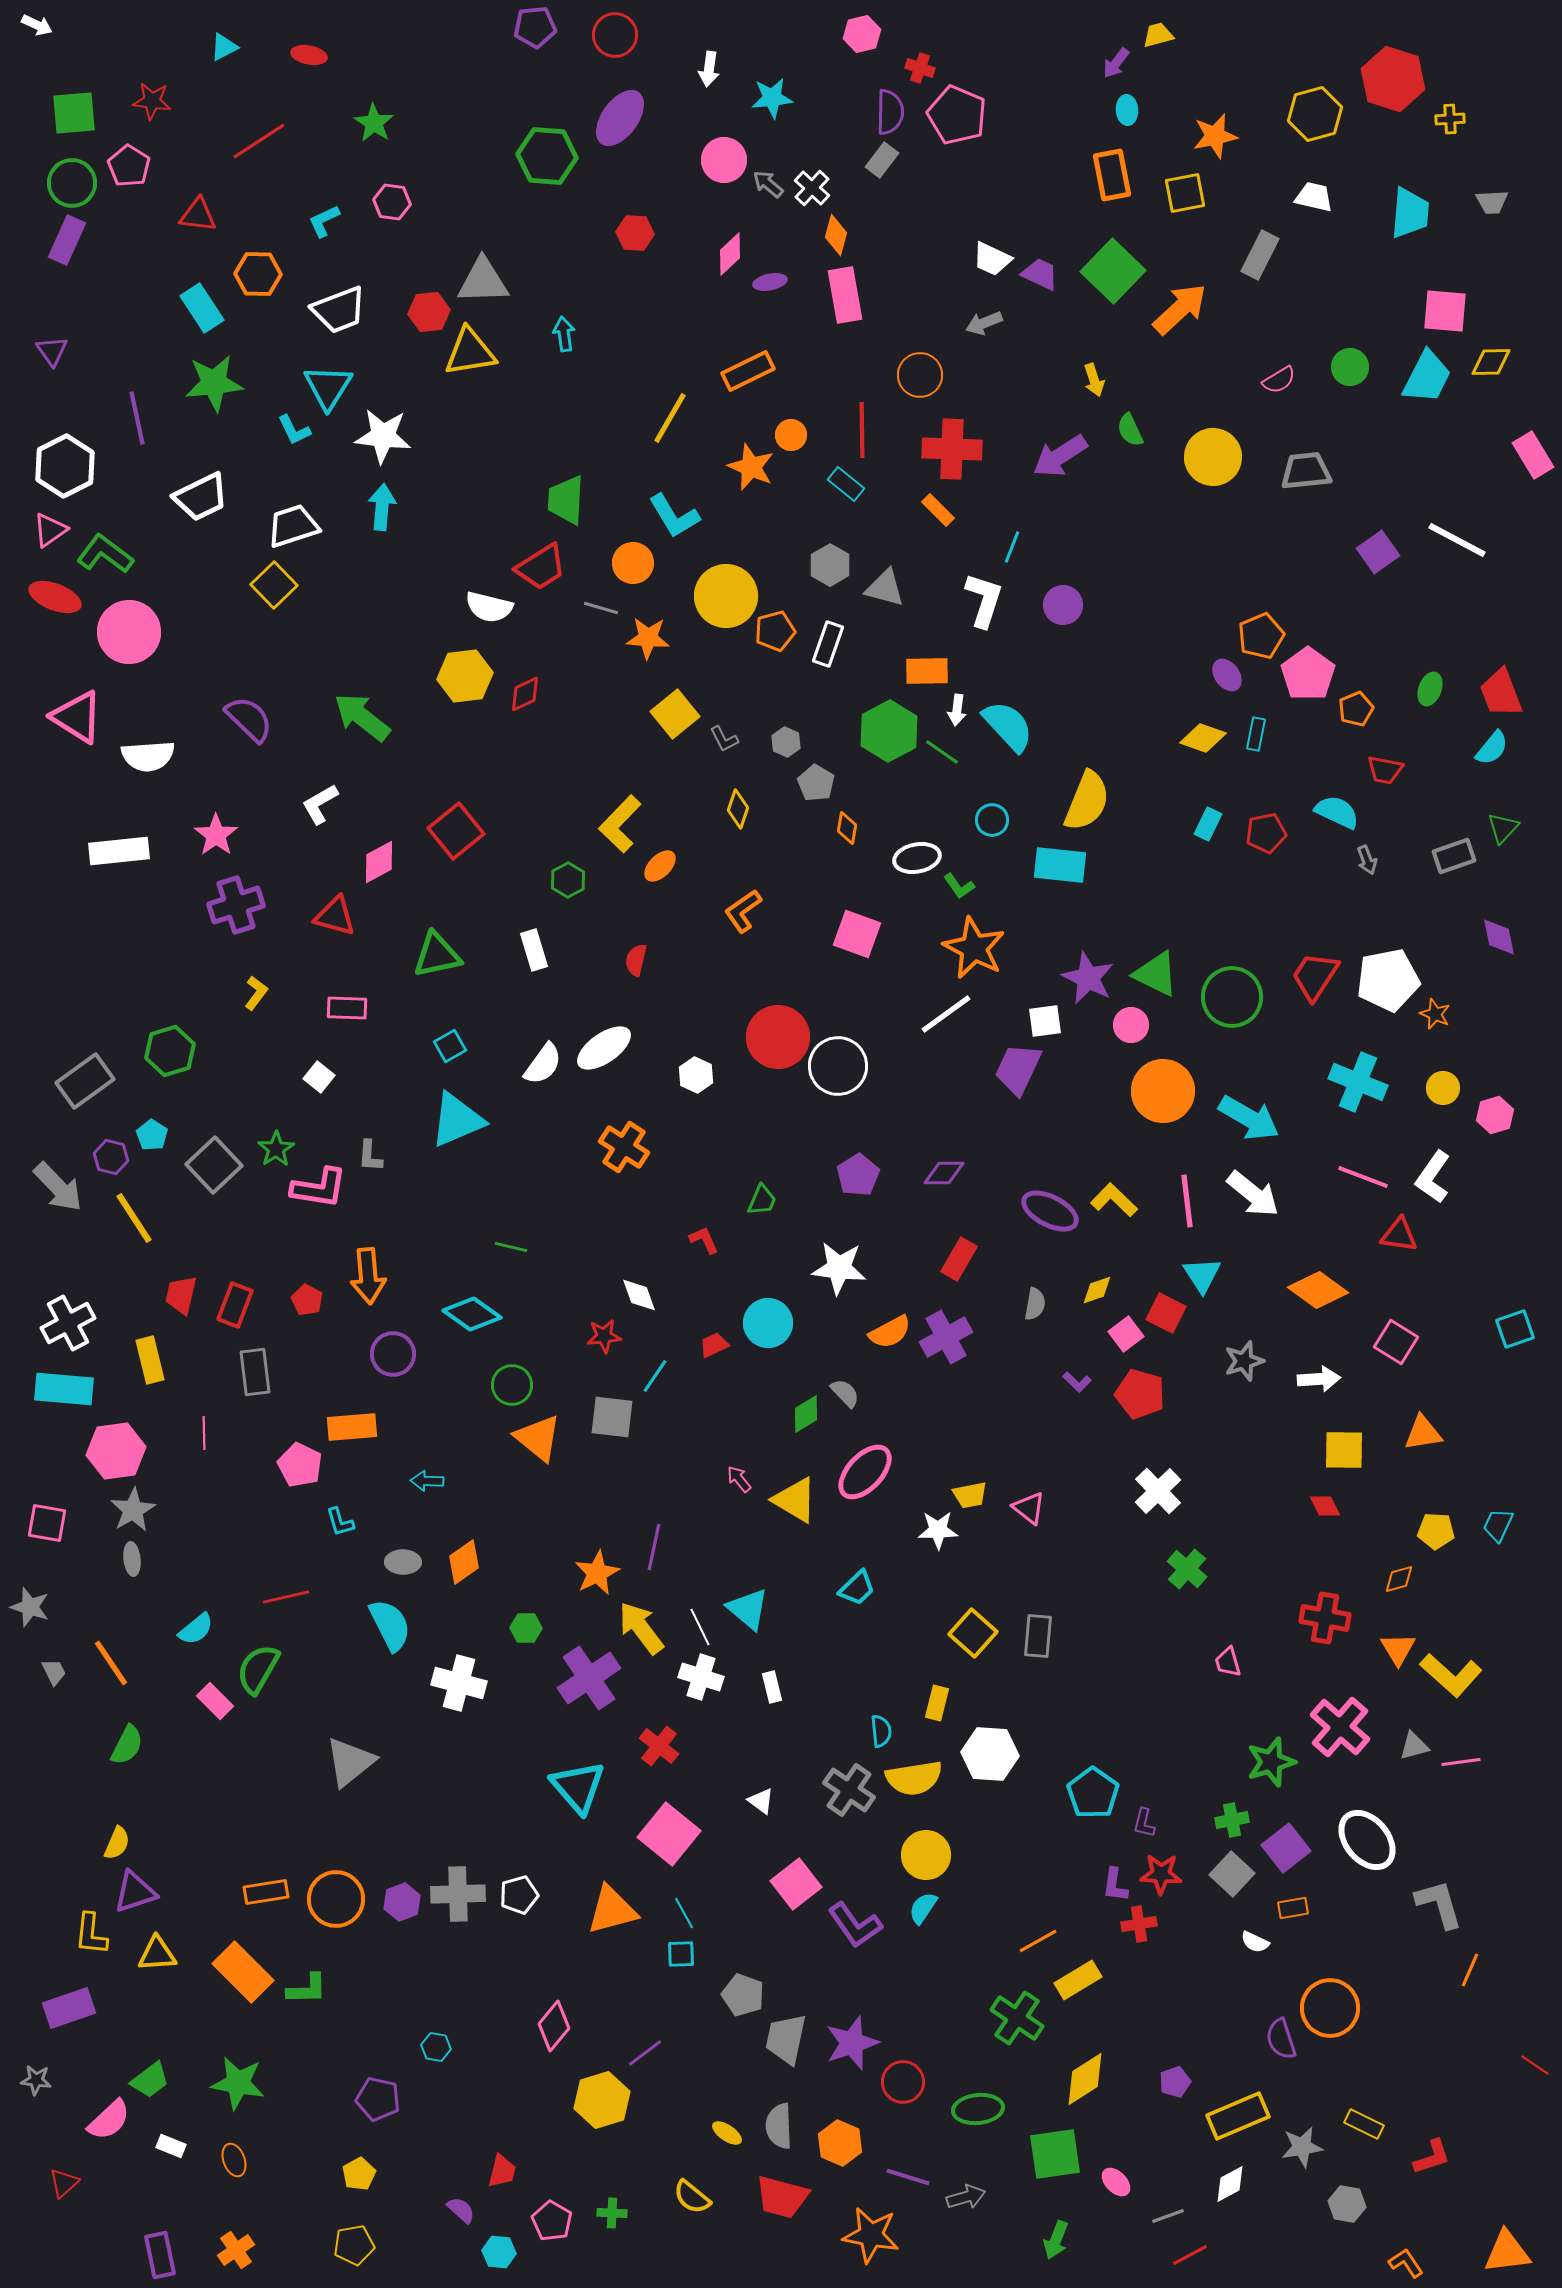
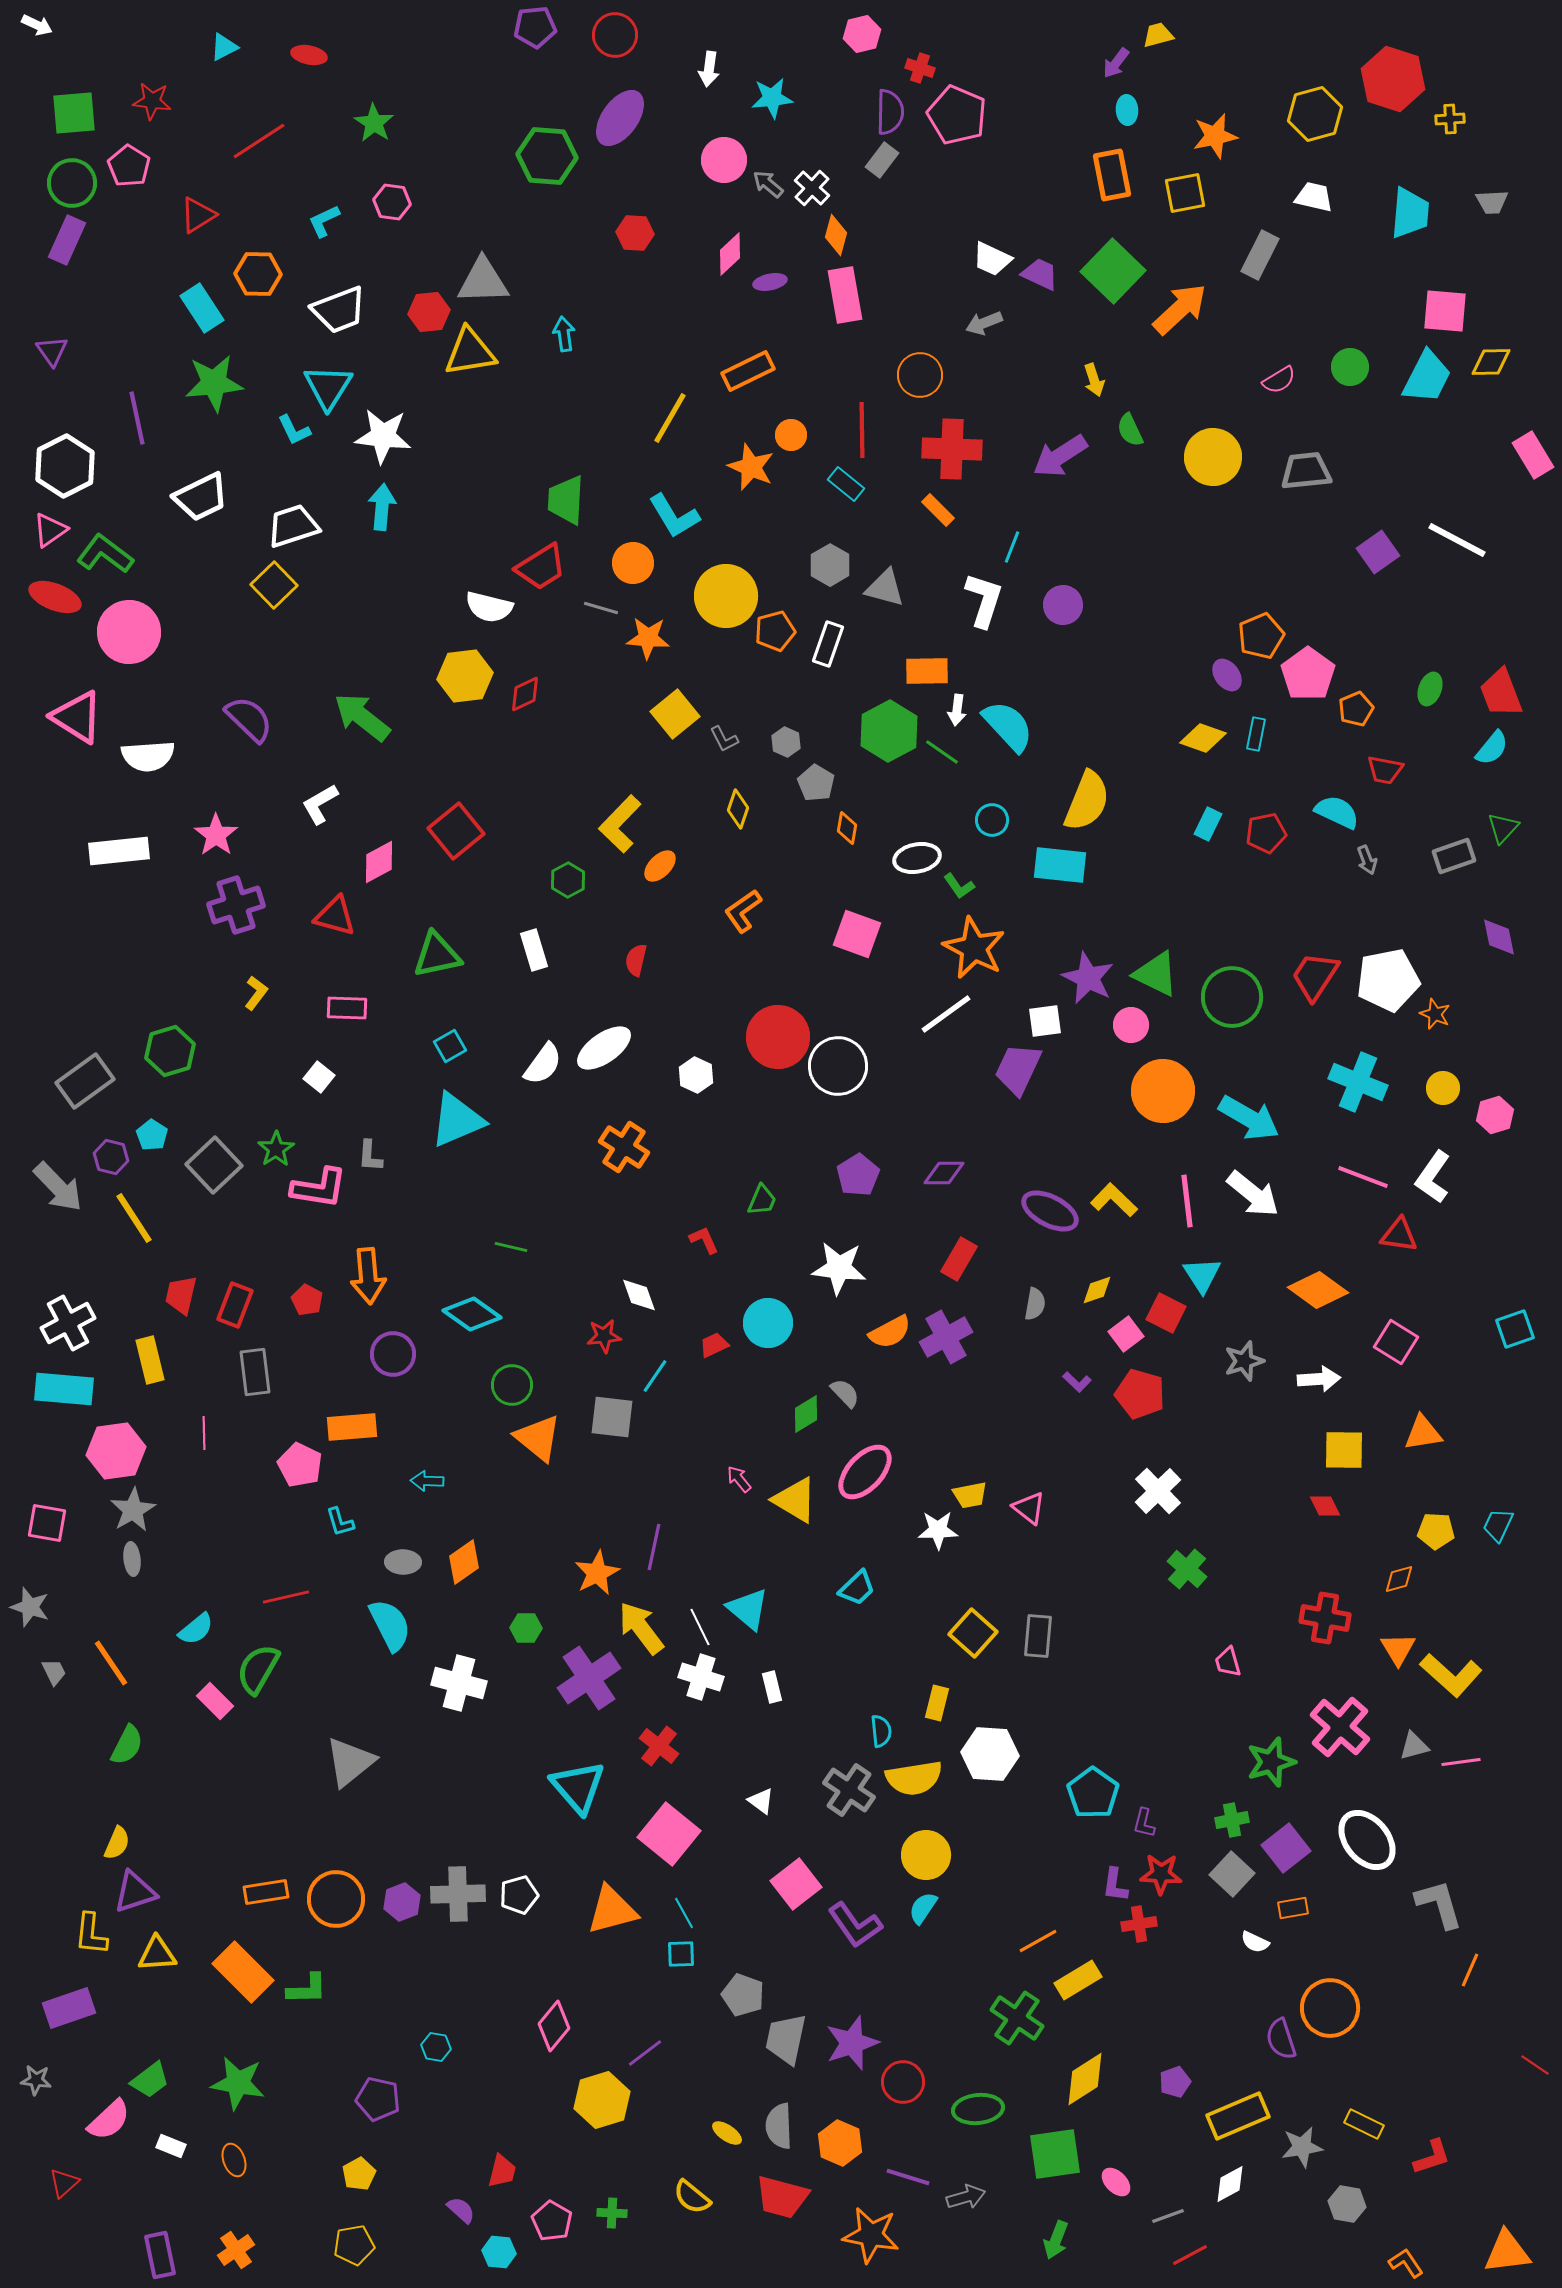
red triangle at (198, 215): rotated 39 degrees counterclockwise
